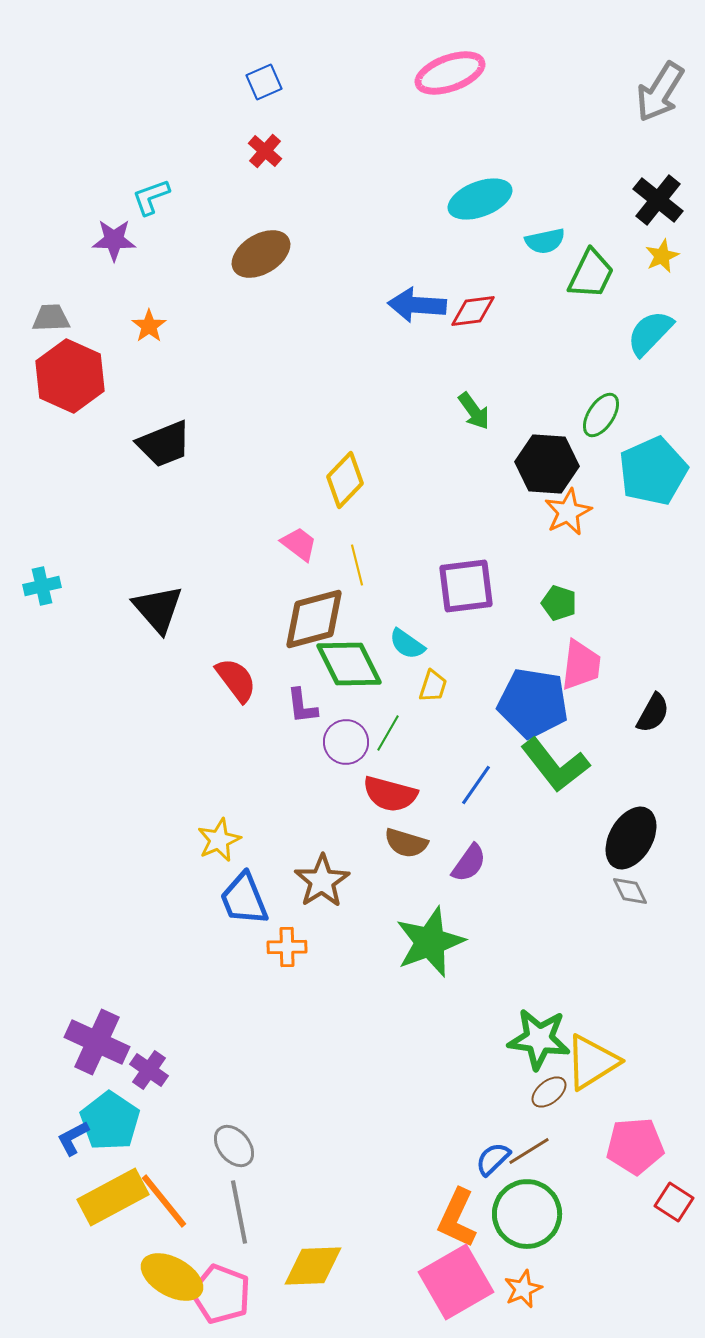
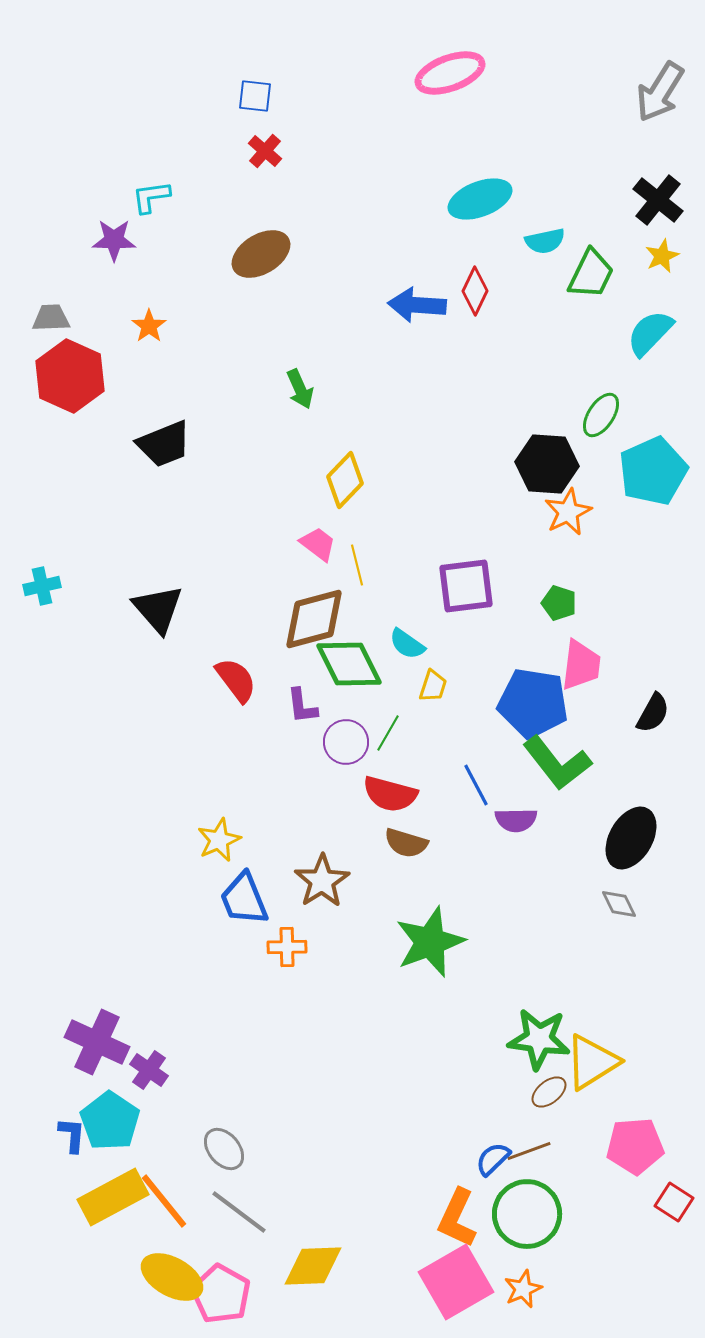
blue square at (264, 82): moved 9 px left, 14 px down; rotated 30 degrees clockwise
cyan L-shape at (151, 197): rotated 12 degrees clockwise
red diamond at (473, 311): moved 2 px right, 20 px up; rotated 57 degrees counterclockwise
green arrow at (474, 411): moved 174 px left, 22 px up; rotated 12 degrees clockwise
pink trapezoid at (299, 544): moved 19 px right
green L-shape at (555, 765): moved 2 px right, 2 px up
blue line at (476, 785): rotated 63 degrees counterclockwise
purple semicircle at (469, 863): moved 47 px right, 43 px up; rotated 54 degrees clockwise
gray diamond at (630, 891): moved 11 px left, 13 px down
blue L-shape at (73, 1138): moved 1 px left, 3 px up; rotated 123 degrees clockwise
gray ellipse at (234, 1146): moved 10 px left, 3 px down
brown line at (529, 1151): rotated 12 degrees clockwise
gray line at (239, 1212): rotated 42 degrees counterclockwise
pink pentagon at (221, 1294): rotated 8 degrees clockwise
